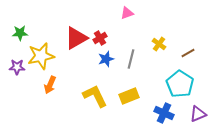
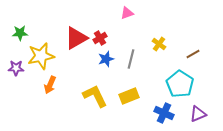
brown line: moved 5 px right, 1 px down
purple star: moved 1 px left, 1 px down
